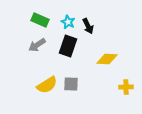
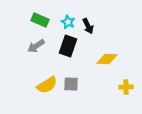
gray arrow: moved 1 px left, 1 px down
